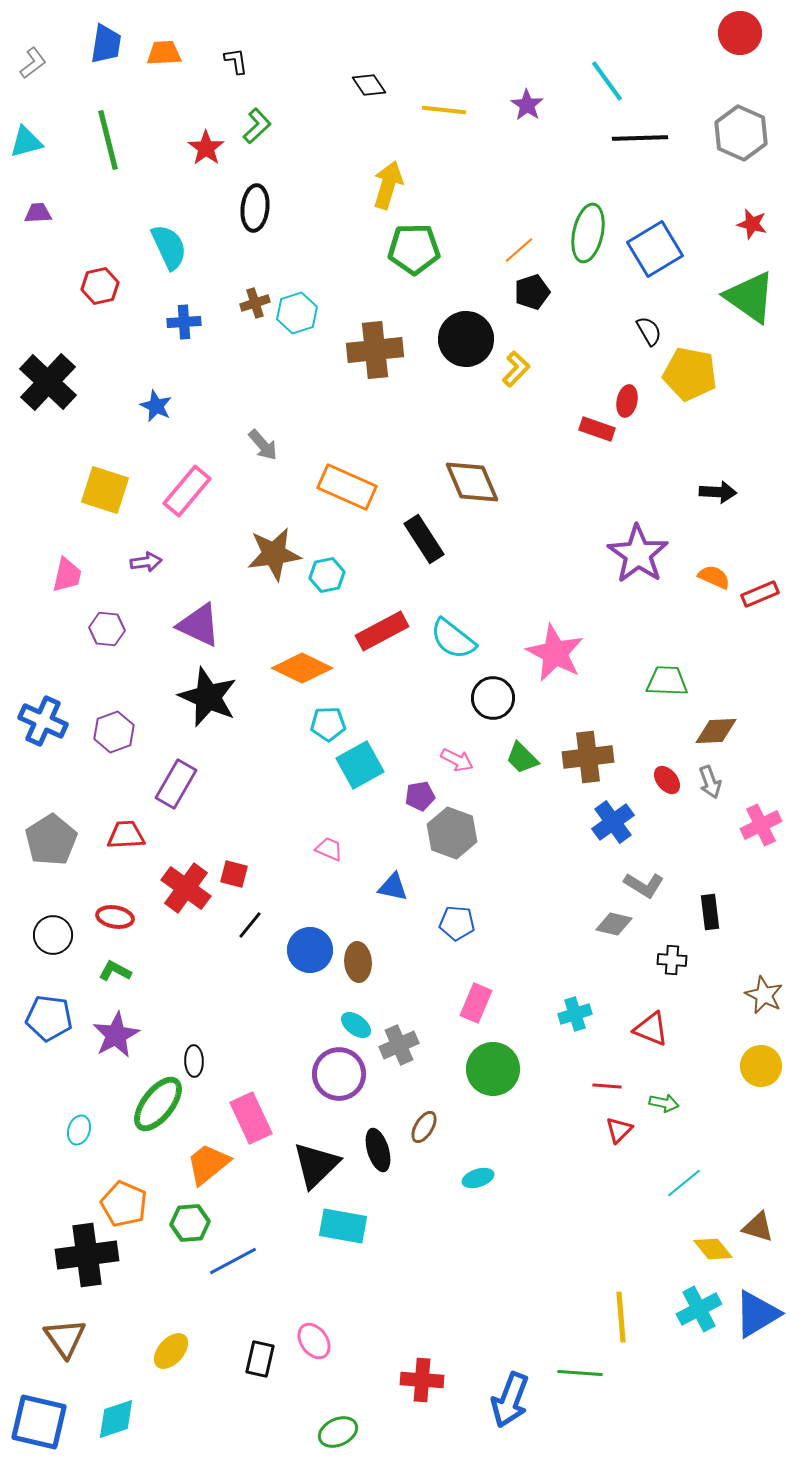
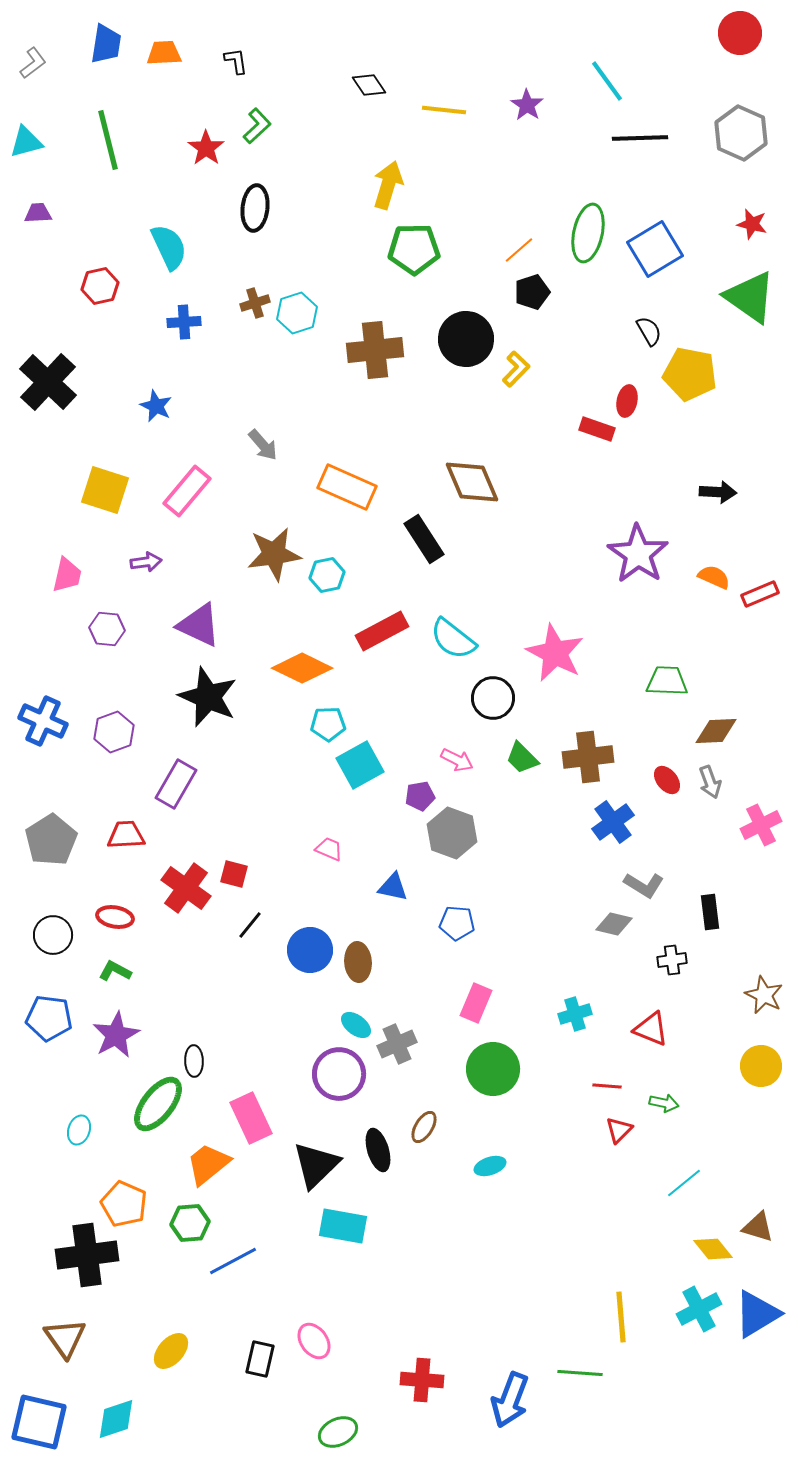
black cross at (672, 960): rotated 12 degrees counterclockwise
gray cross at (399, 1045): moved 2 px left, 1 px up
cyan ellipse at (478, 1178): moved 12 px right, 12 px up
